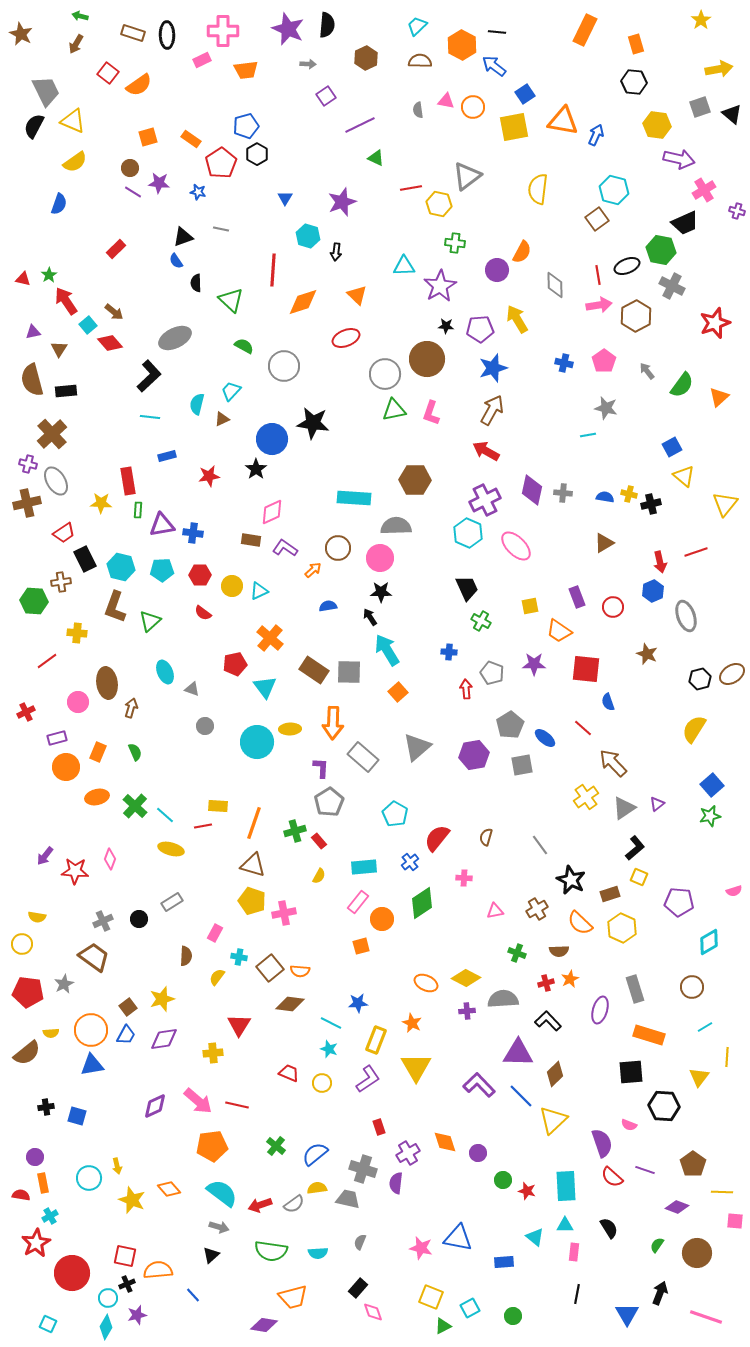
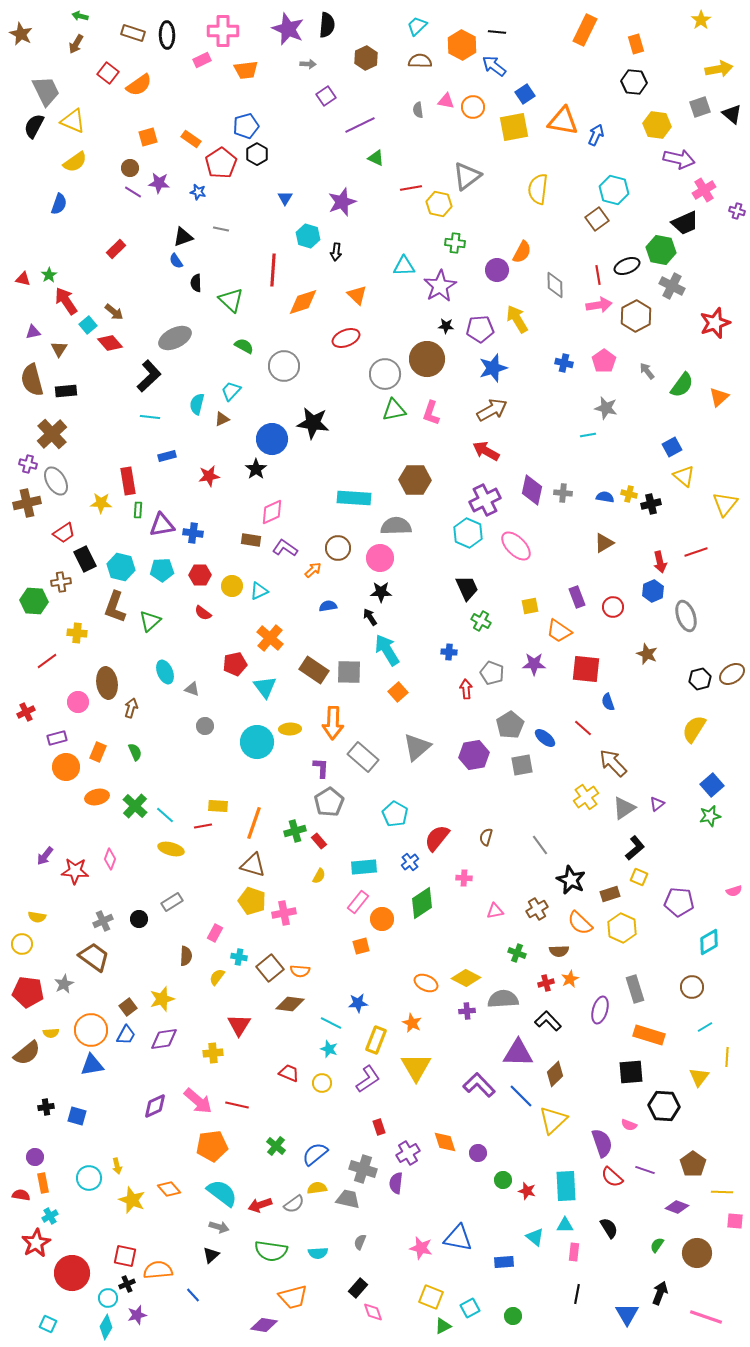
brown arrow at (492, 410): rotated 32 degrees clockwise
